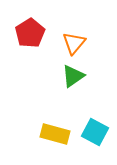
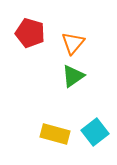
red pentagon: rotated 24 degrees counterclockwise
orange triangle: moved 1 px left
cyan square: rotated 24 degrees clockwise
